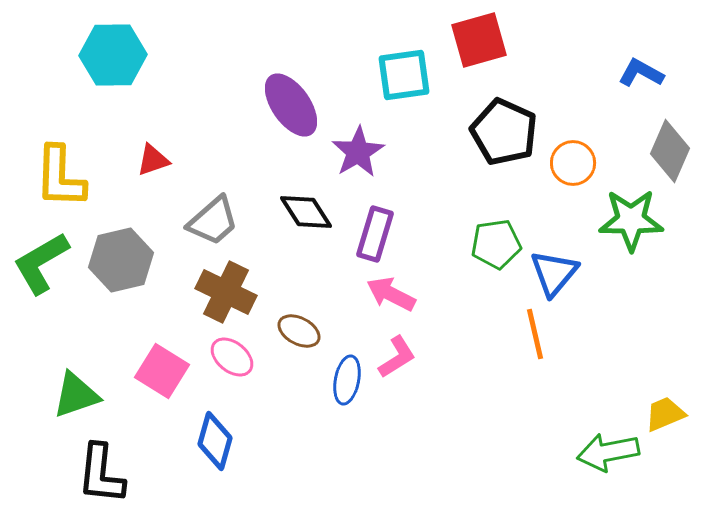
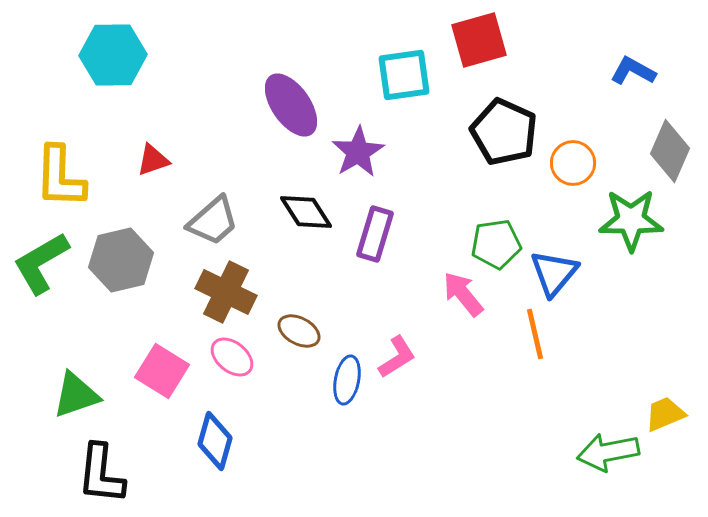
blue L-shape: moved 8 px left, 2 px up
pink arrow: moved 72 px right; rotated 24 degrees clockwise
